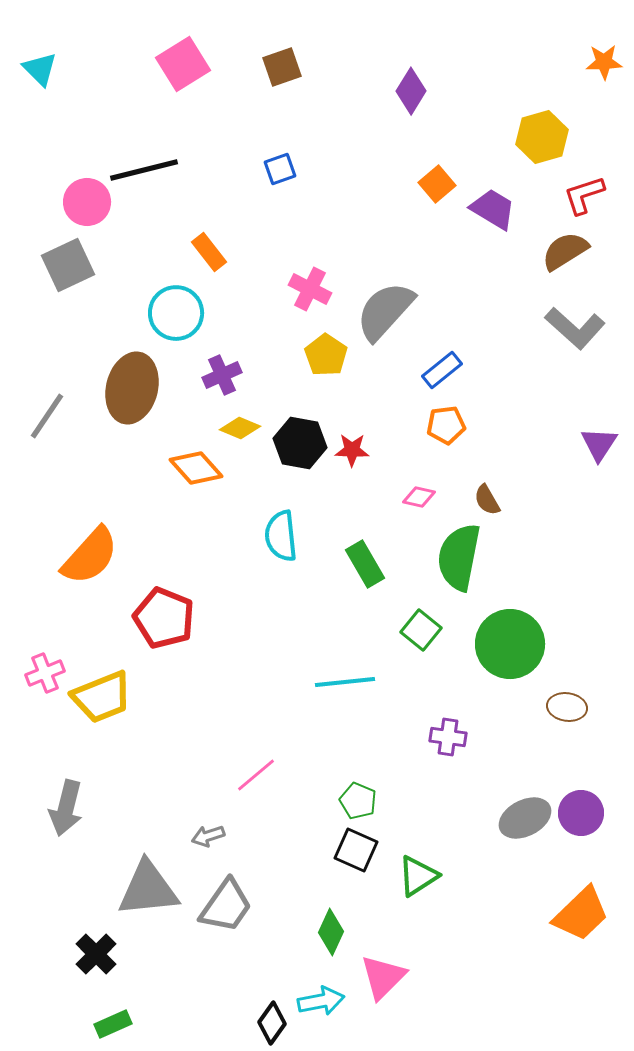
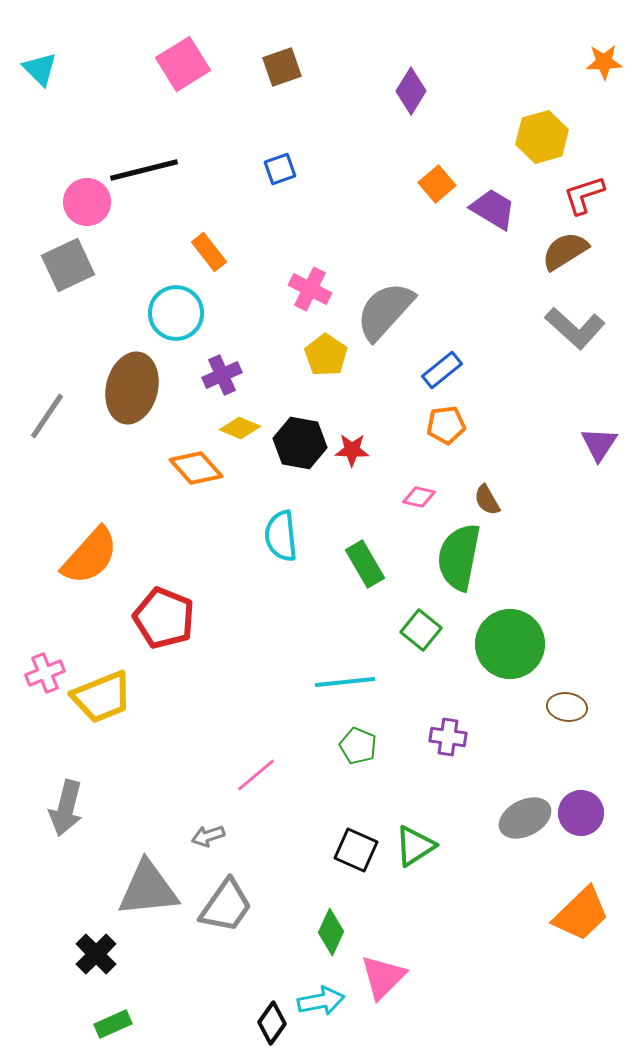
green pentagon at (358, 801): moved 55 px up
green triangle at (418, 876): moved 3 px left, 30 px up
